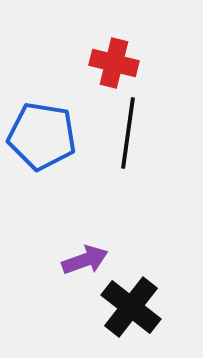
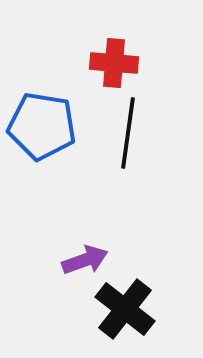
red cross: rotated 9 degrees counterclockwise
blue pentagon: moved 10 px up
black cross: moved 6 px left, 2 px down
